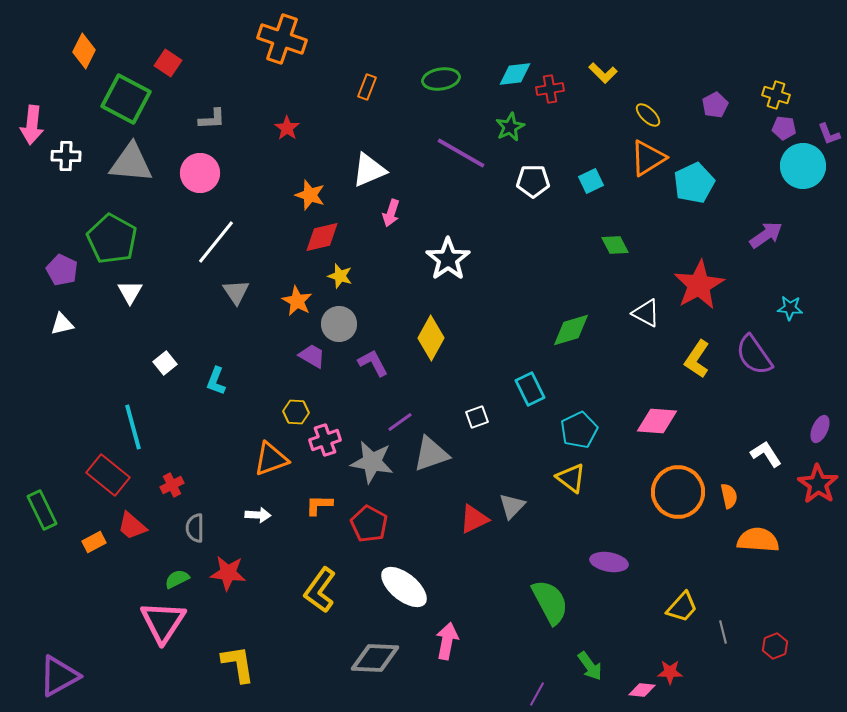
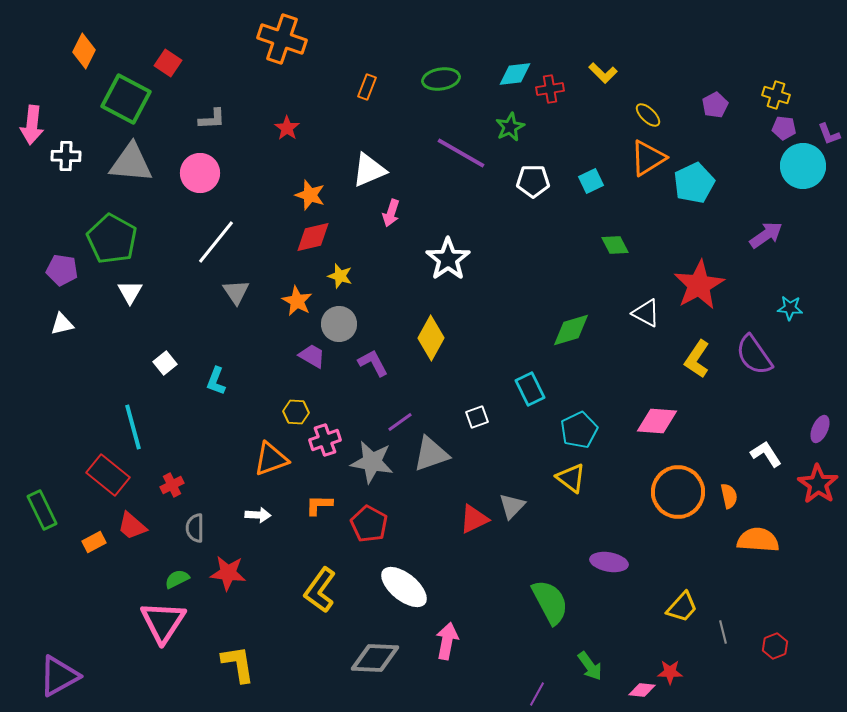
red diamond at (322, 237): moved 9 px left
purple pentagon at (62, 270): rotated 16 degrees counterclockwise
